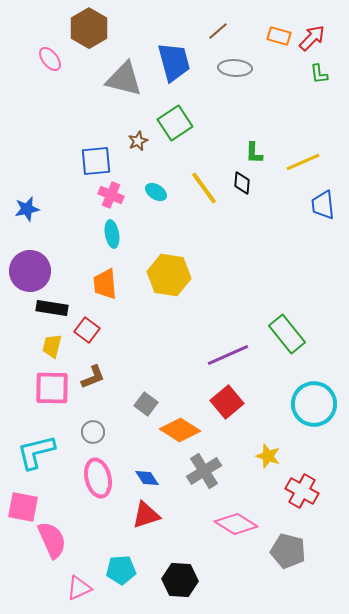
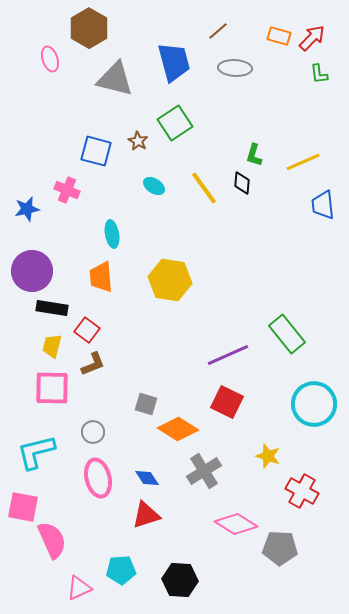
pink ellipse at (50, 59): rotated 20 degrees clockwise
gray triangle at (124, 79): moved 9 px left
brown star at (138, 141): rotated 18 degrees counterclockwise
green L-shape at (254, 153): moved 2 px down; rotated 15 degrees clockwise
blue square at (96, 161): moved 10 px up; rotated 20 degrees clockwise
cyan ellipse at (156, 192): moved 2 px left, 6 px up
pink cross at (111, 195): moved 44 px left, 5 px up
purple circle at (30, 271): moved 2 px right
yellow hexagon at (169, 275): moved 1 px right, 5 px down
orange trapezoid at (105, 284): moved 4 px left, 7 px up
brown L-shape at (93, 377): moved 13 px up
red square at (227, 402): rotated 24 degrees counterclockwise
gray square at (146, 404): rotated 20 degrees counterclockwise
orange diamond at (180, 430): moved 2 px left, 1 px up
gray pentagon at (288, 551): moved 8 px left, 3 px up; rotated 12 degrees counterclockwise
